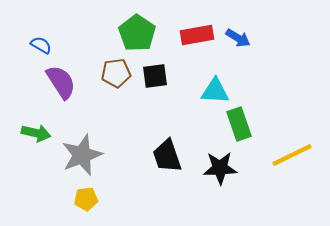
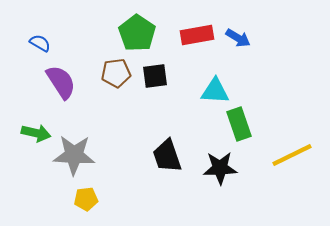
blue semicircle: moved 1 px left, 2 px up
gray star: moved 8 px left; rotated 24 degrees clockwise
